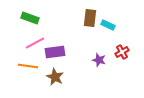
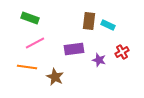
brown rectangle: moved 1 px left, 3 px down
purple rectangle: moved 19 px right, 3 px up
orange line: moved 1 px left, 1 px down
